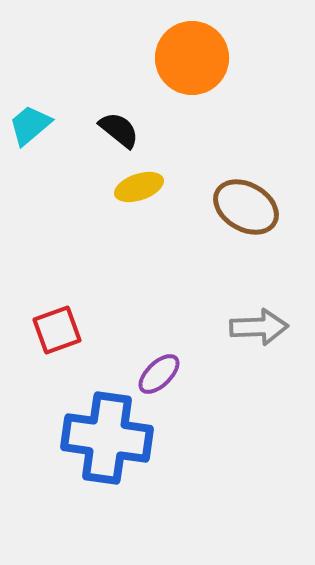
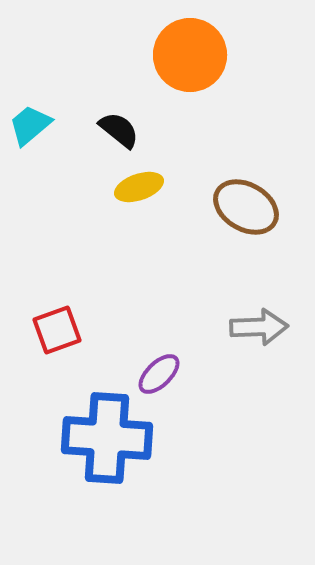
orange circle: moved 2 px left, 3 px up
blue cross: rotated 4 degrees counterclockwise
